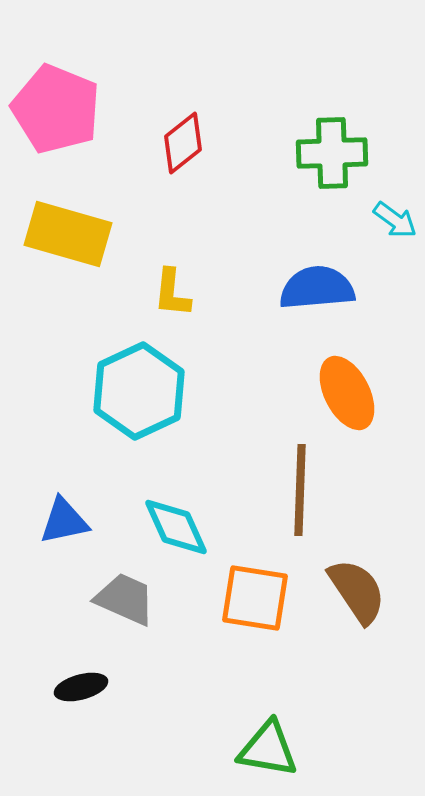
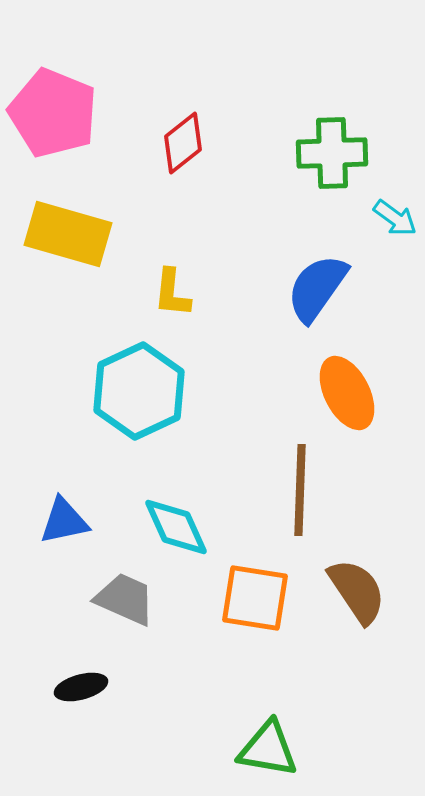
pink pentagon: moved 3 px left, 4 px down
cyan arrow: moved 2 px up
blue semicircle: rotated 50 degrees counterclockwise
